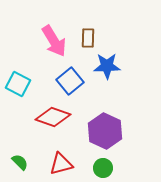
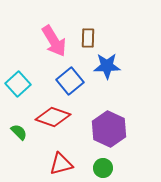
cyan square: rotated 20 degrees clockwise
purple hexagon: moved 4 px right, 2 px up
green semicircle: moved 1 px left, 30 px up
